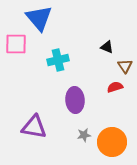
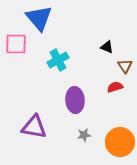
cyan cross: rotated 15 degrees counterclockwise
orange circle: moved 8 px right
